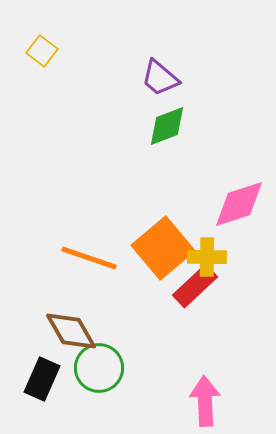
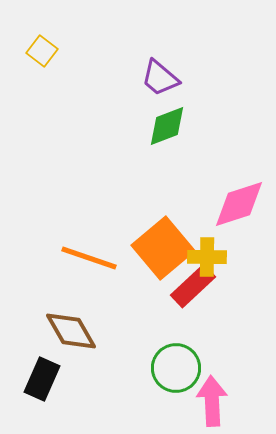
red rectangle: moved 2 px left
green circle: moved 77 px right
pink arrow: moved 7 px right
